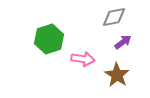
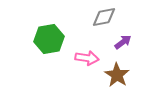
gray diamond: moved 10 px left
green hexagon: rotated 8 degrees clockwise
pink arrow: moved 4 px right, 1 px up
